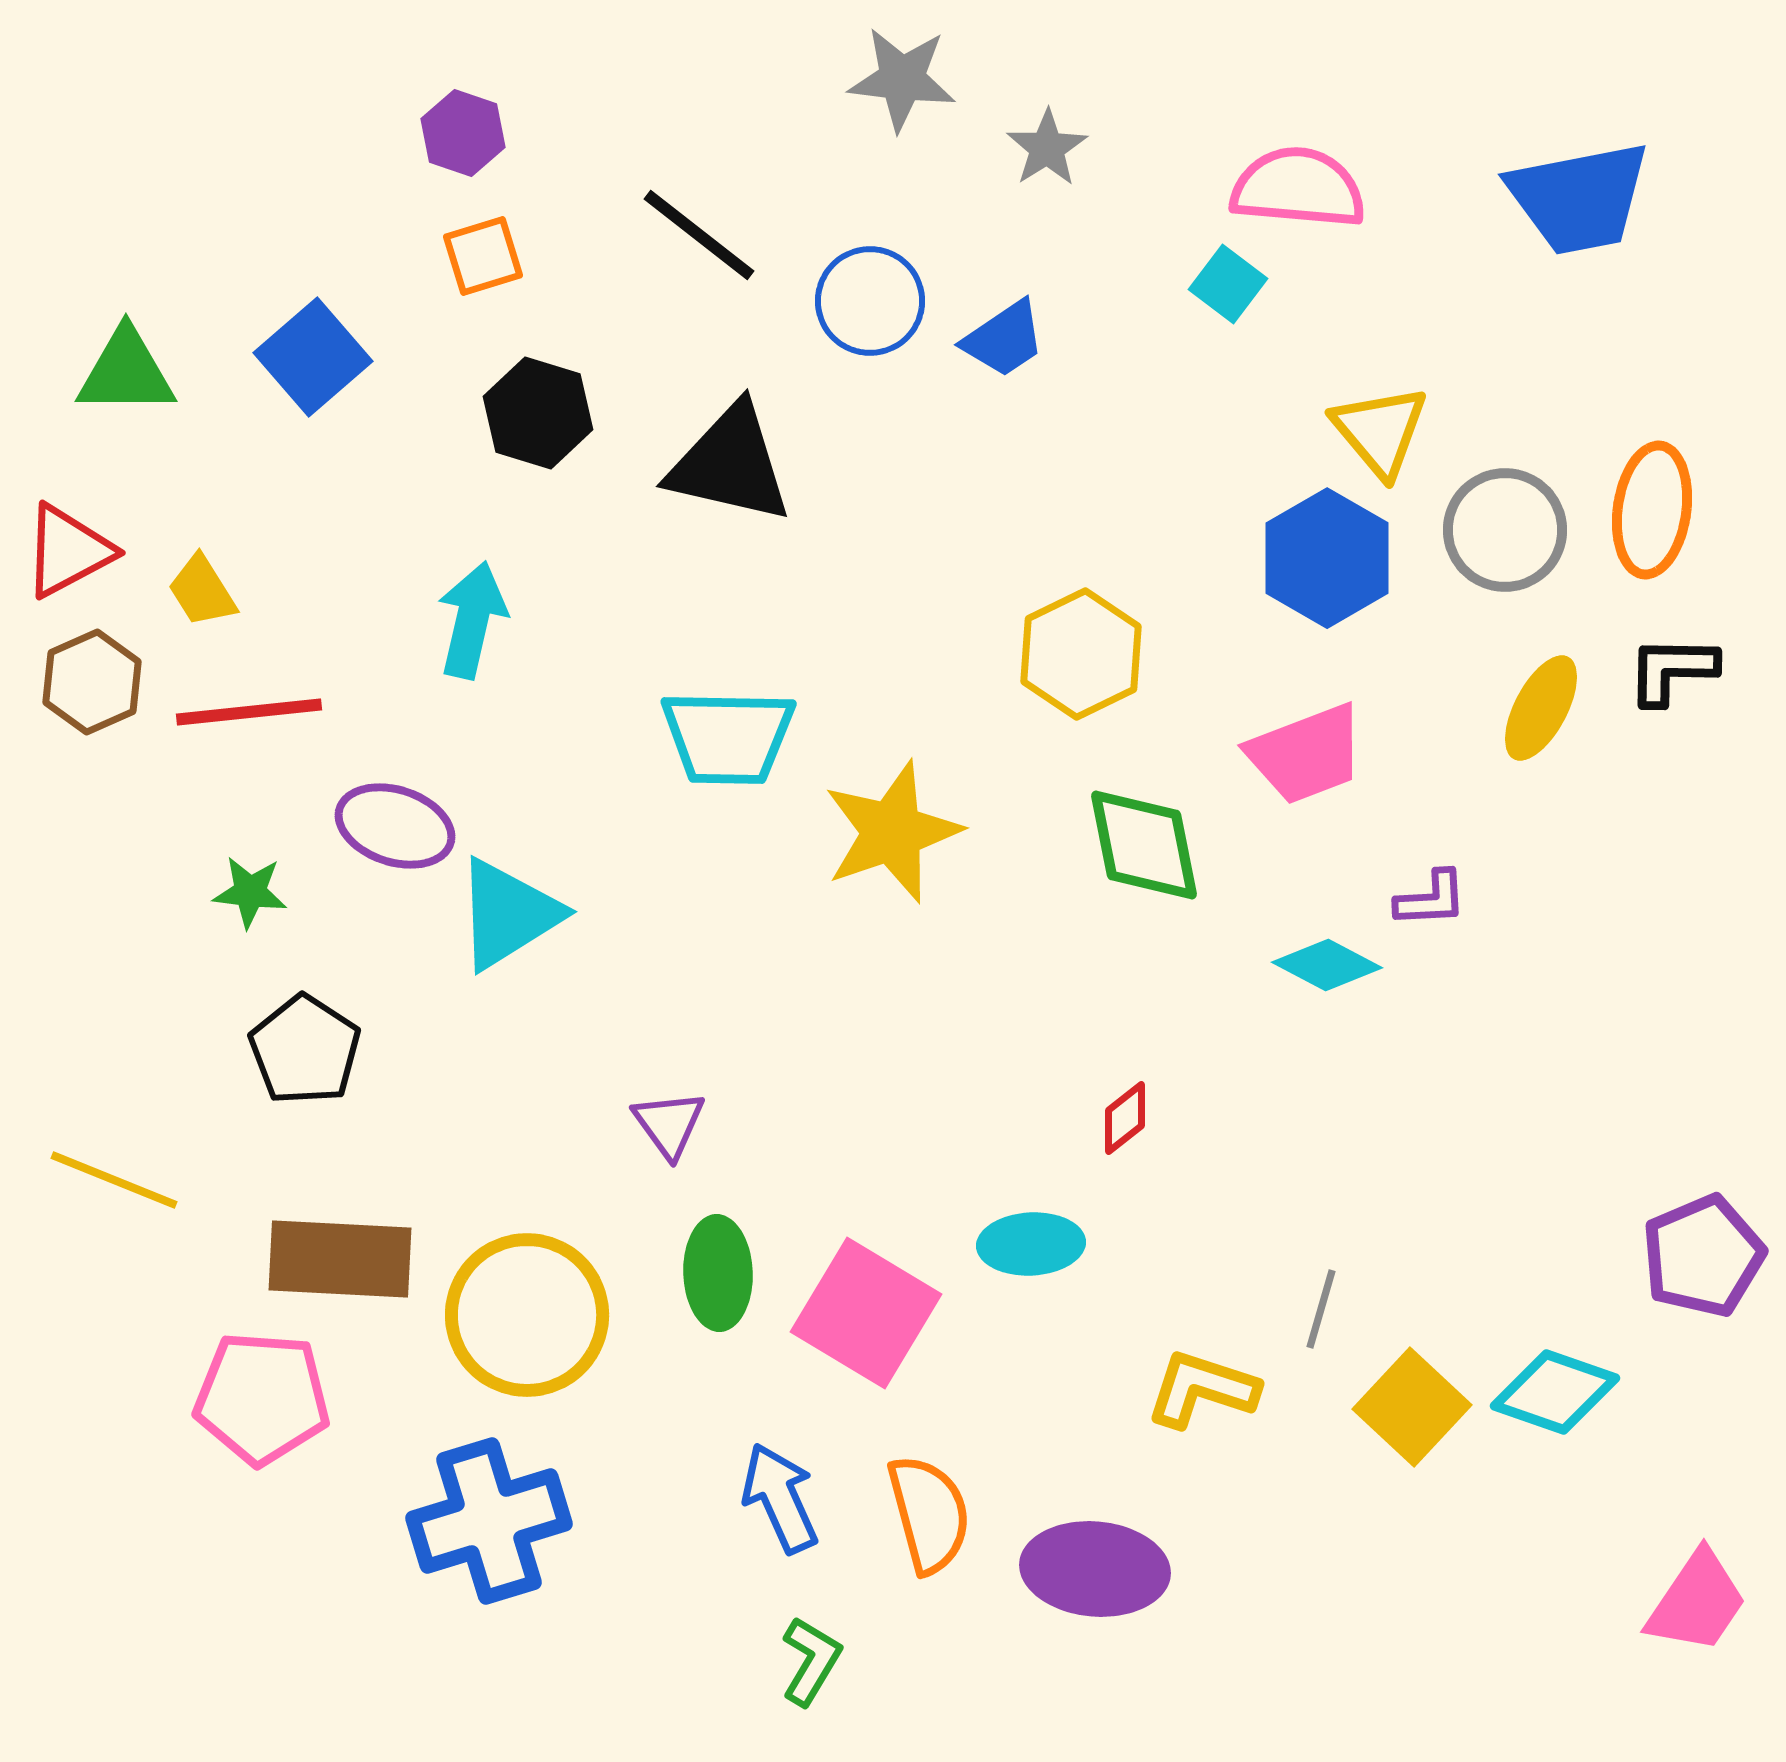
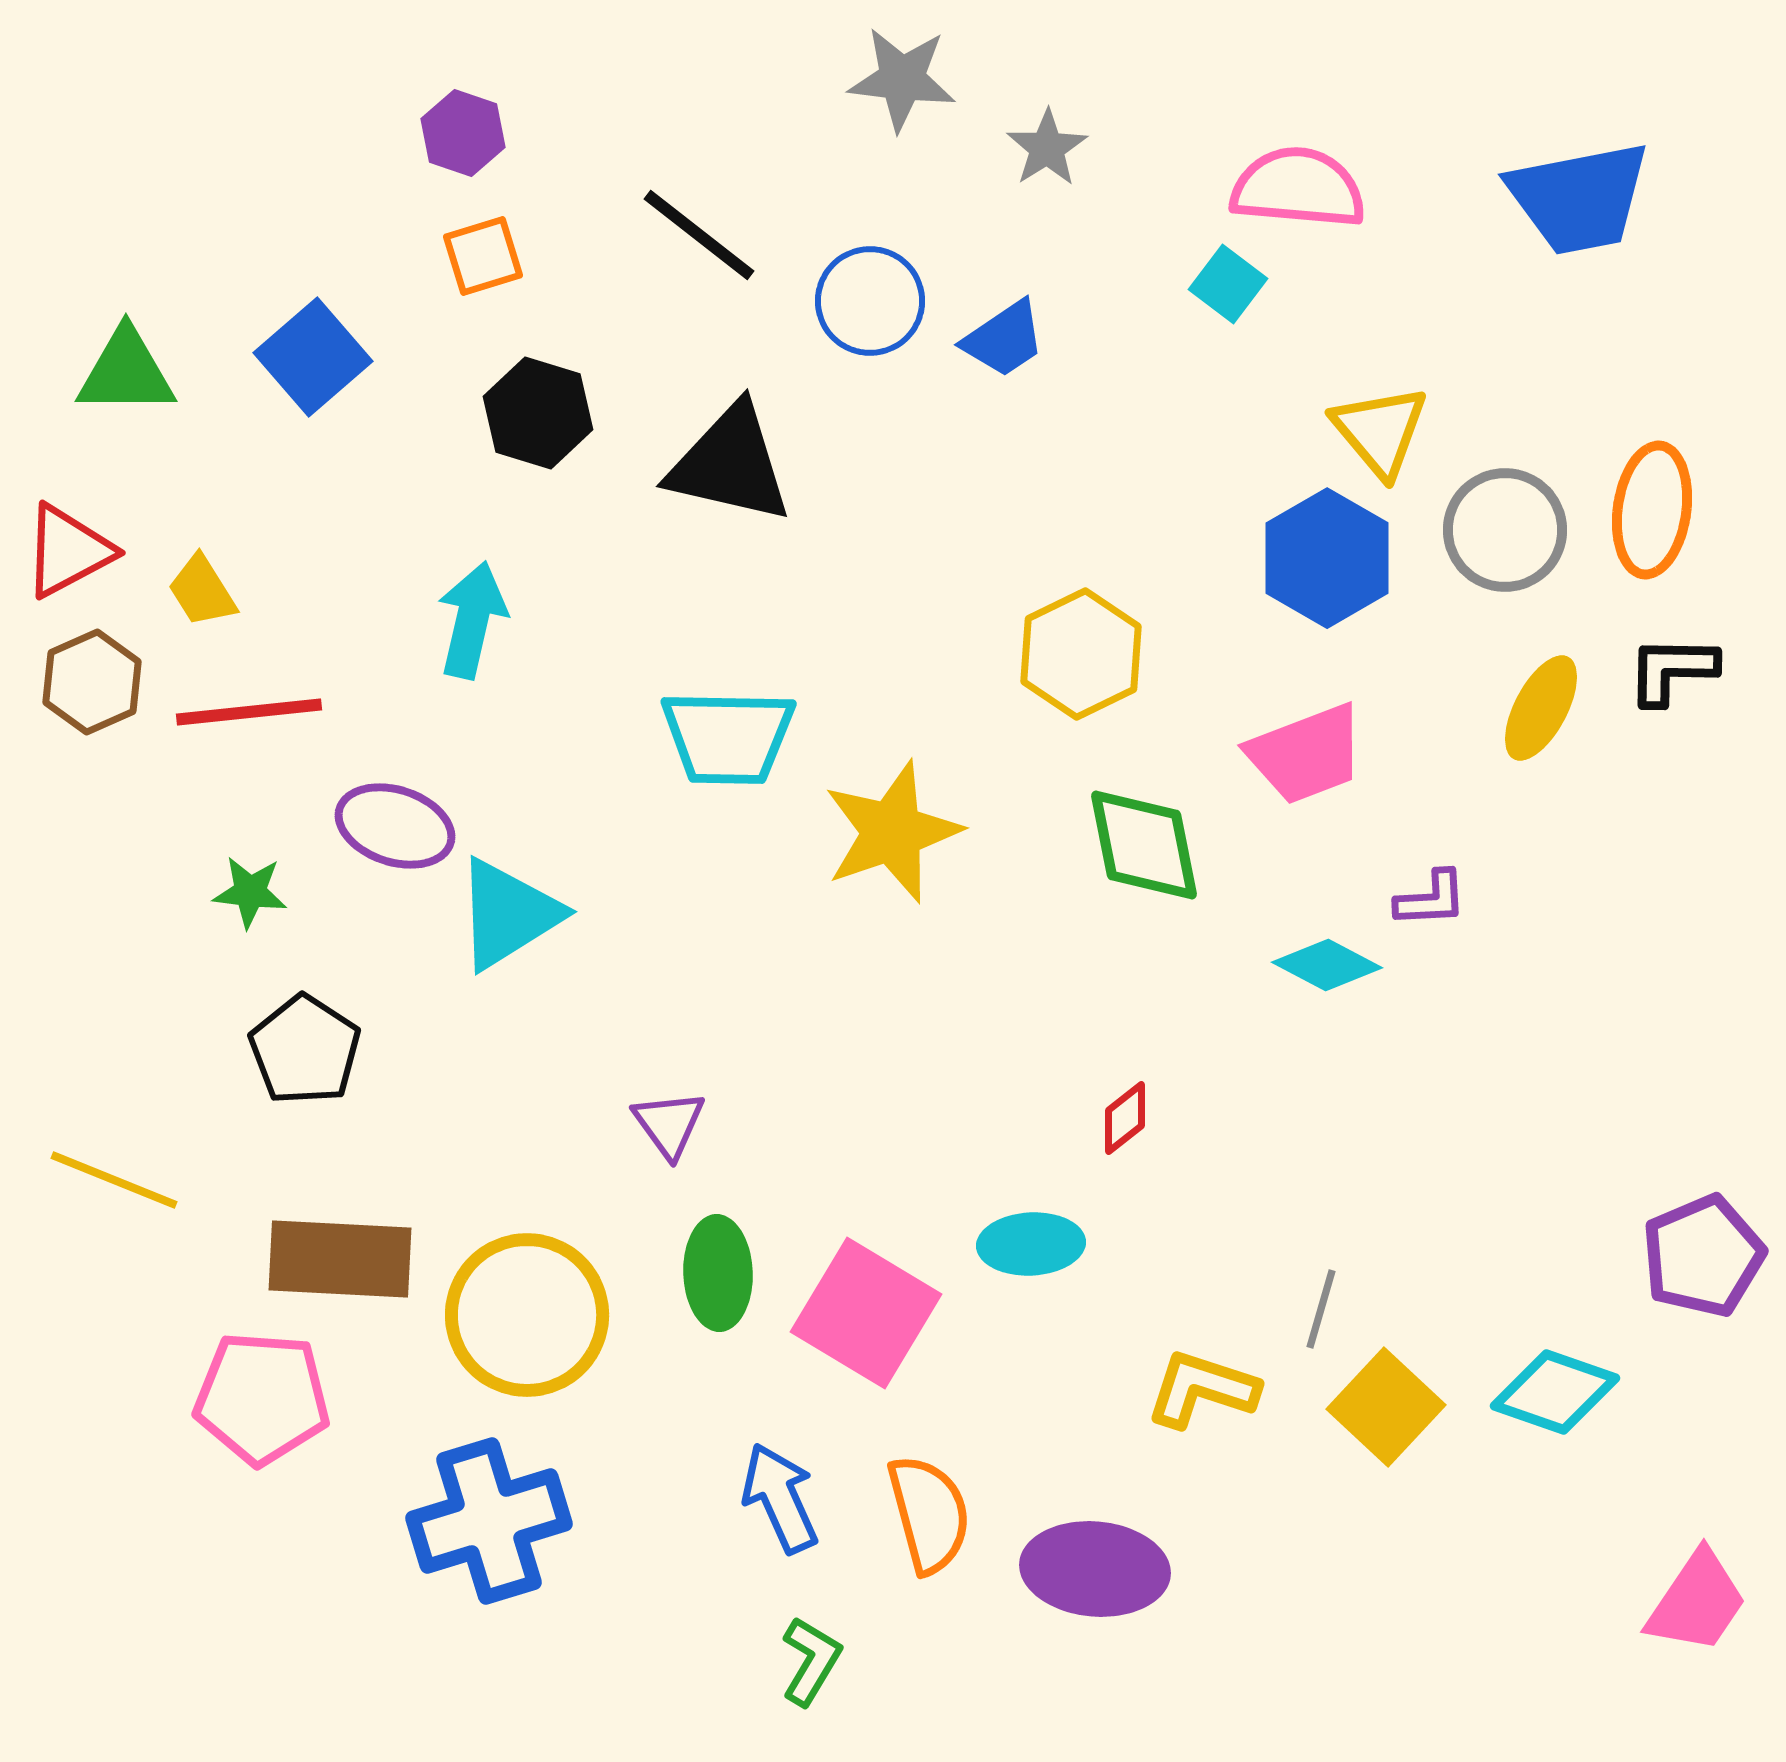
yellow square at (1412, 1407): moved 26 px left
